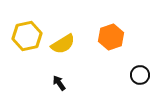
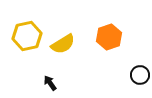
orange hexagon: moved 2 px left
black arrow: moved 9 px left
